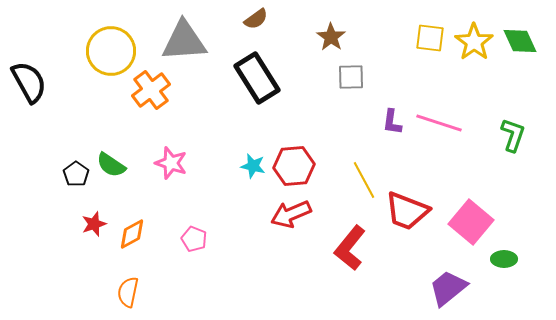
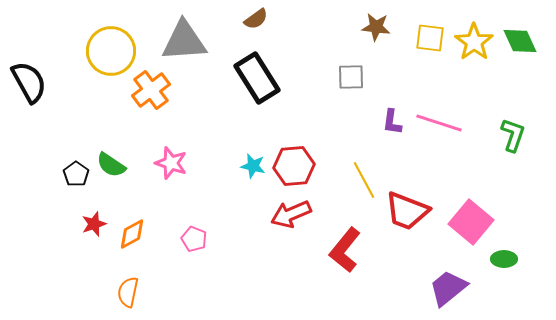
brown star: moved 45 px right, 10 px up; rotated 28 degrees counterclockwise
red L-shape: moved 5 px left, 2 px down
